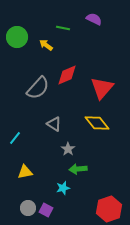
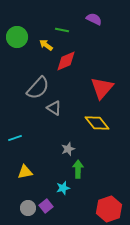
green line: moved 1 px left, 2 px down
red diamond: moved 1 px left, 14 px up
gray triangle: moved 16 px up
cyan line: rotated 32 degrees clockwise
gray star: rotated 16 degrees clockwise
green arrow: rotated 96 degrees clockwise
purple square: moved 4 px up; rotated 24 degrees clockwise
